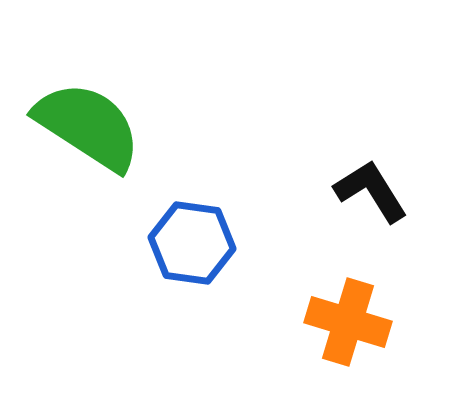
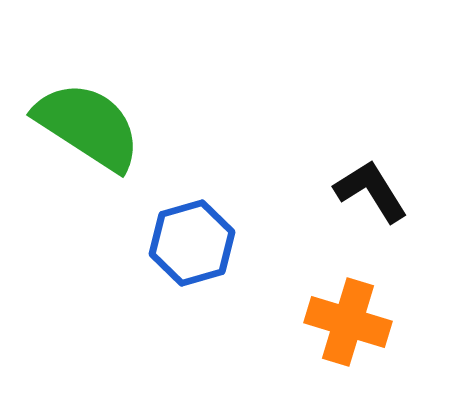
blue hexagon: rotated 24 degrees counterclockwise
